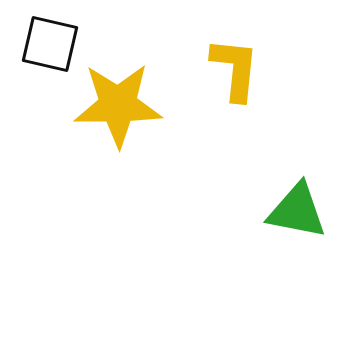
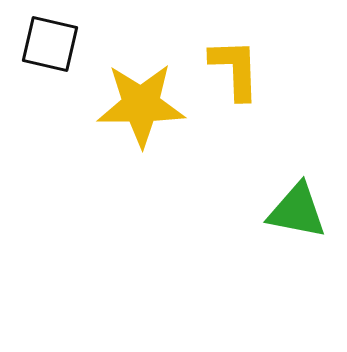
yellow L-shape: rotated 8 degrees counterclockwise
yellow star: moved 23 px right
